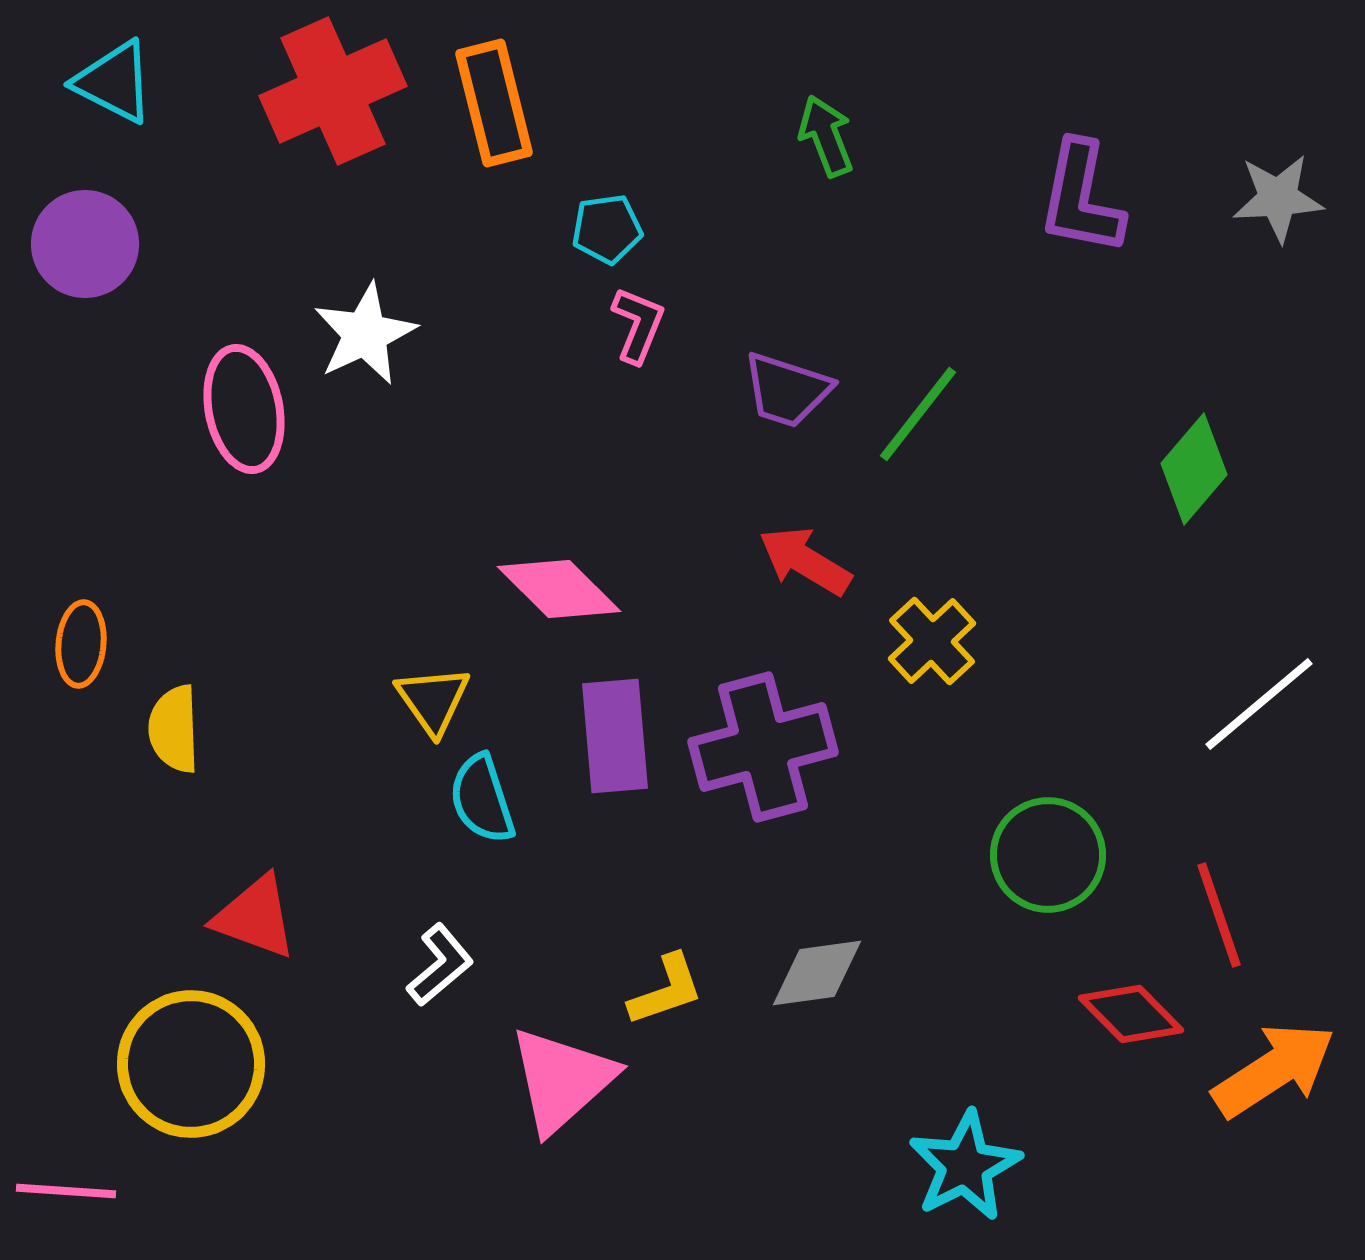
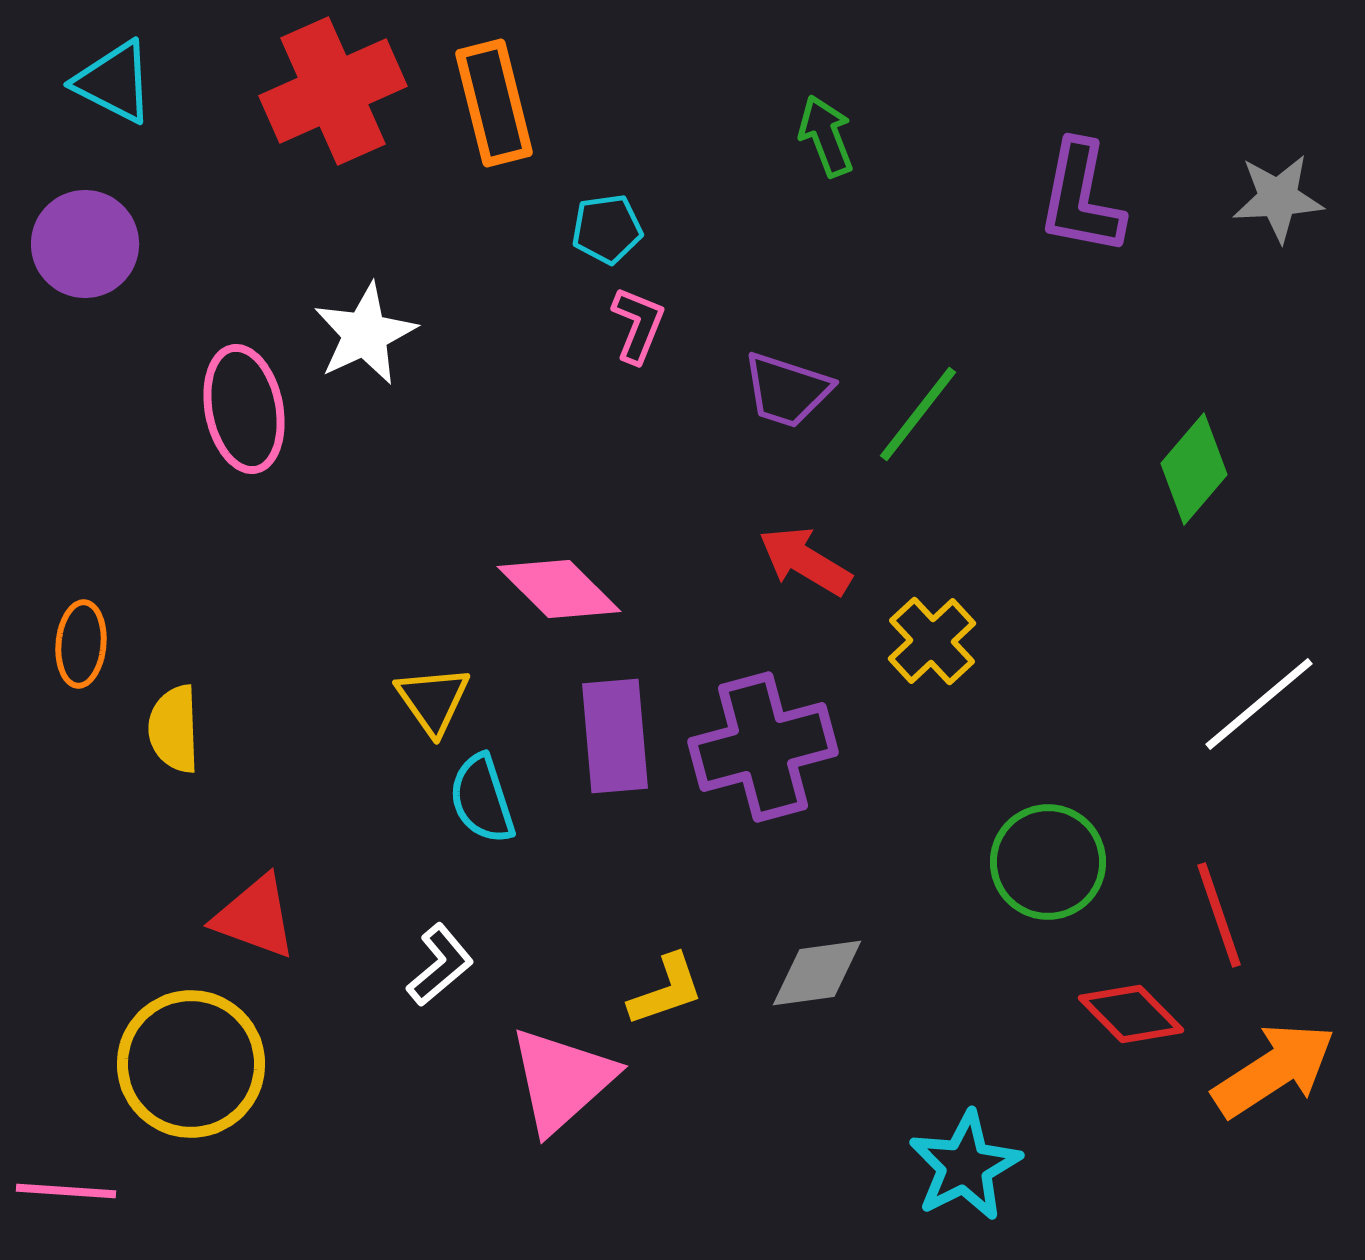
green circle: moved 7 px down
